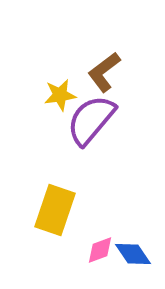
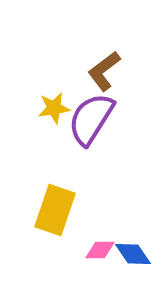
brown L-shape: moved 1 px up
yellow star: moved 6 px left, 13 px down
purple semicircle: moved 1 px up; rotated 8 degrees counterclockwise
pink diamond: rotated 20 degrees clockwise
